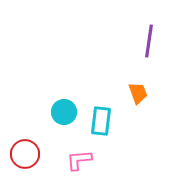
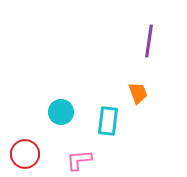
cyan circle: moved 3 px left
cyan rectangle: moved 7 px right
